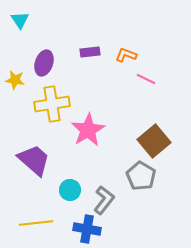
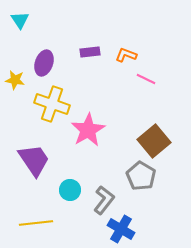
yellow cross: rotated 28 degrees clockwise
purple trapezoid: rotated 15 degrees clockwise
blue cross: moved 34 px right; rotated 20 degrees clockwise
